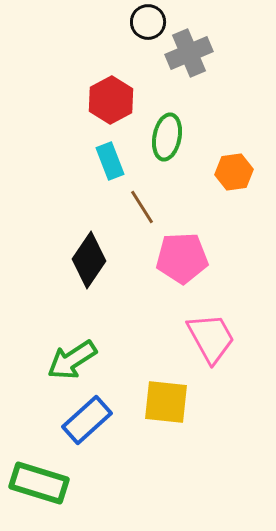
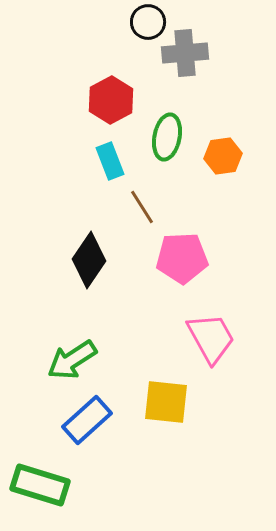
gray cross: moved 4 px left; rotated 18 degrees clockwise
orange hexagon: moved 11 px left, 16 px up
green rectangle: moved 1 px right, 2 px down
